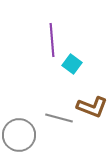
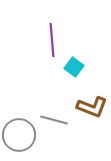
cyan square: moved 2 px right, 3 px down
gray line: moved 5 px left, 2 px down
